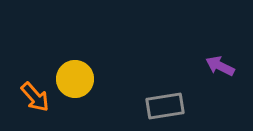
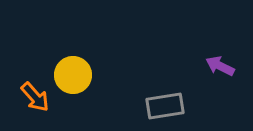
yellow circle: moved 2 px left, 4 px up
